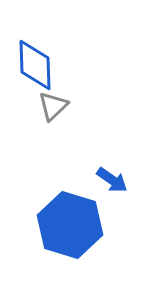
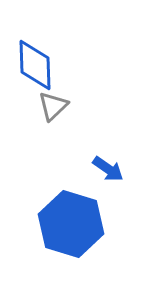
blue arrow: moved 4 px left, 11 px up
blue hexagon: moved 1 px right, 1 px up
